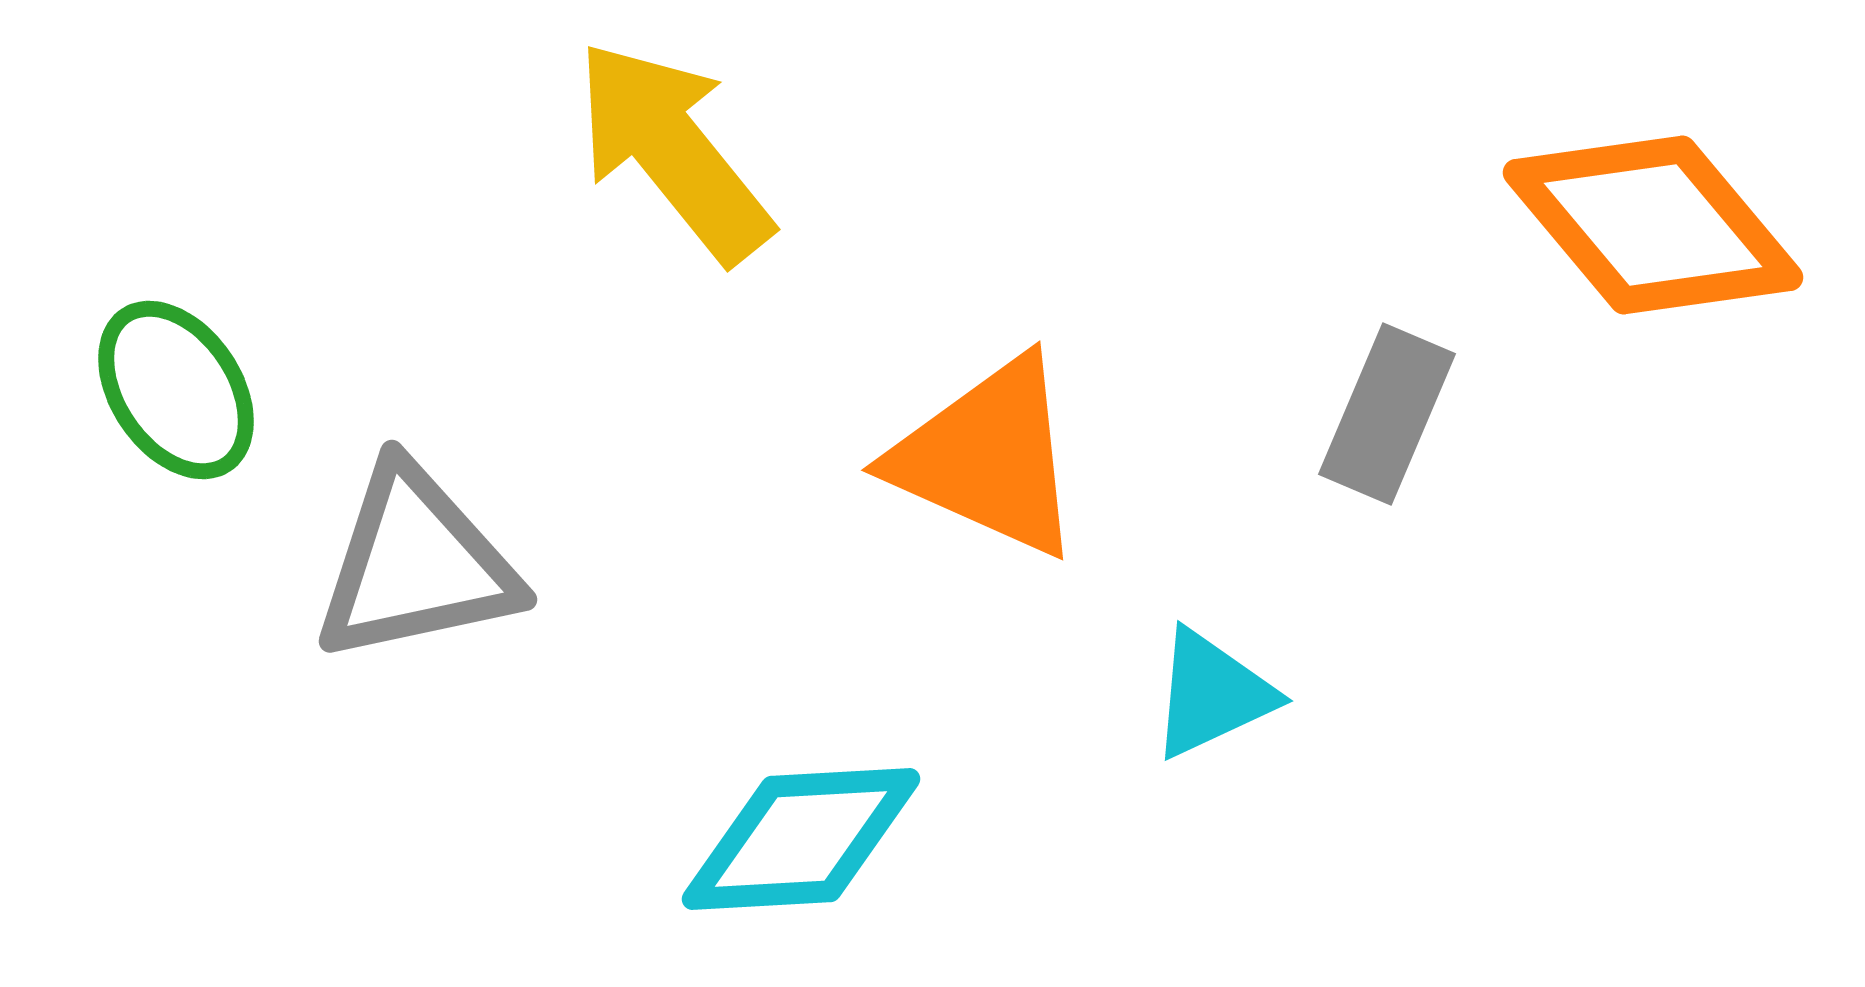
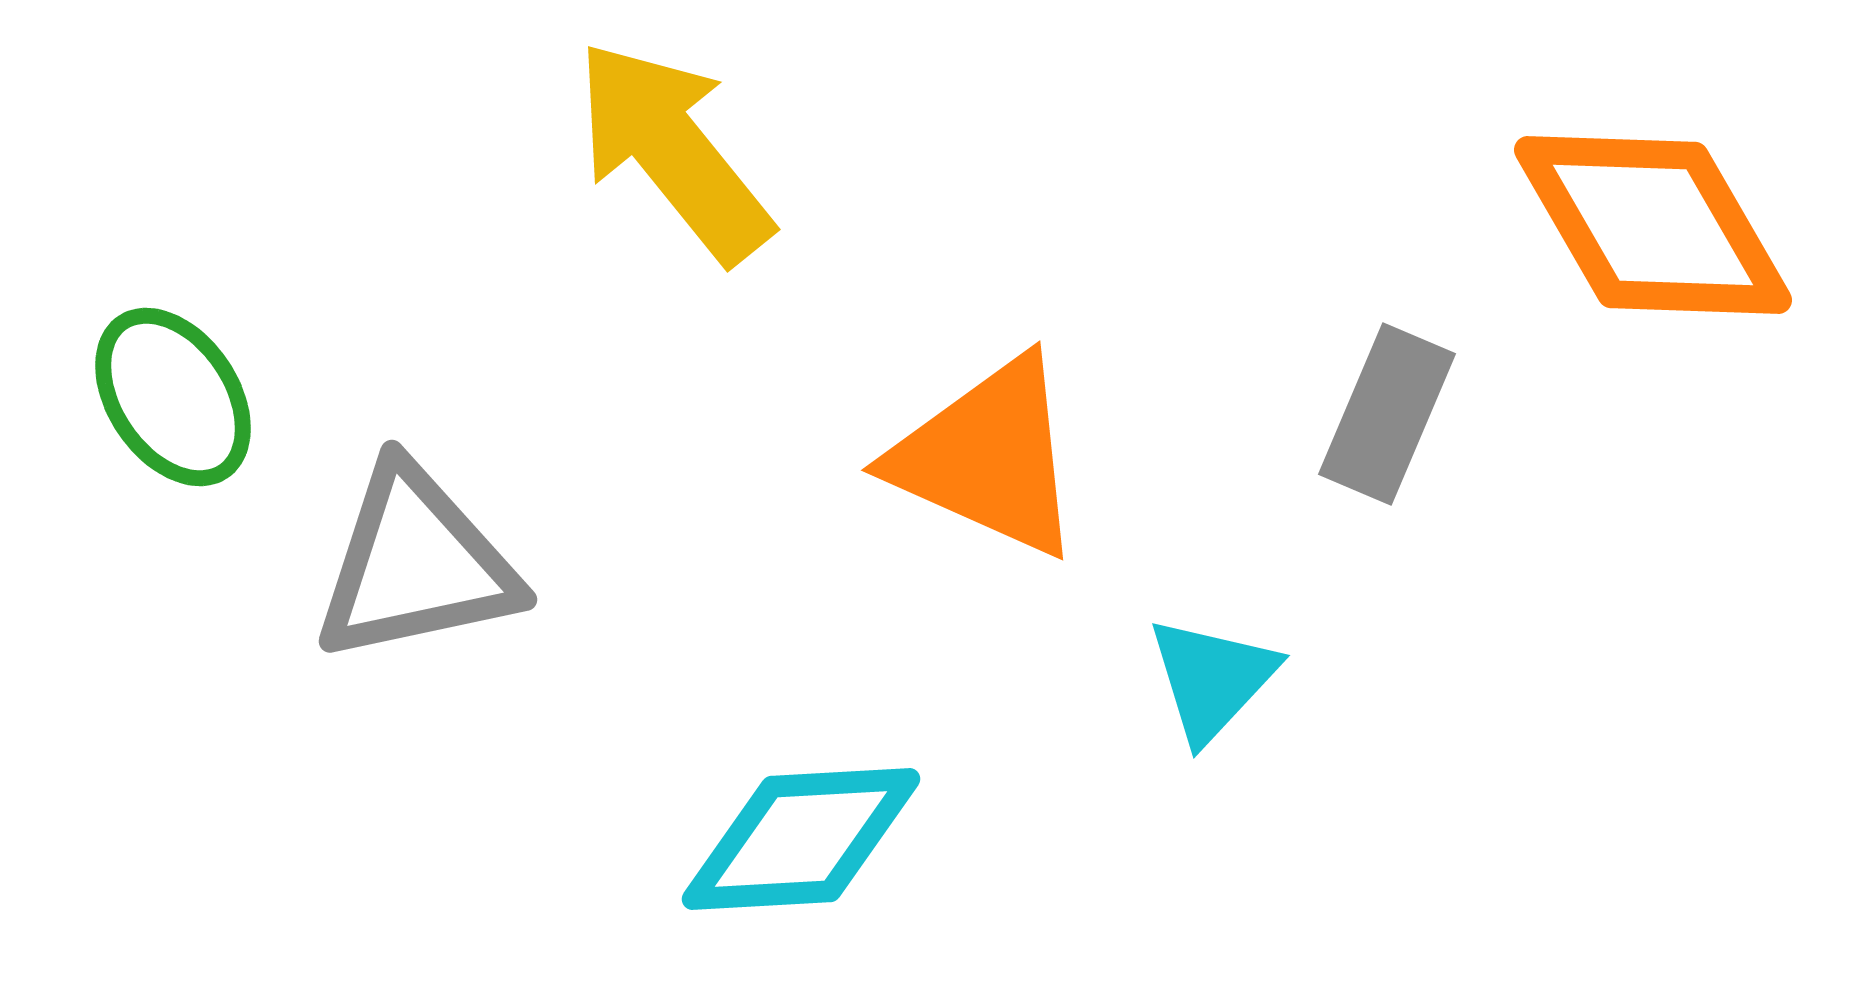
orange diamond: rotated 10 degrees clockwise
green ellipse: moved 3 px left, 7 px down
cyan triangle: moved 15 px up; rotated 22 degrees counterclockwise
